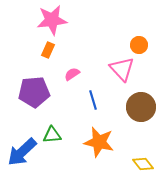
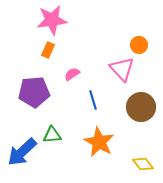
orange star: rotated 16 degrees clockwise
